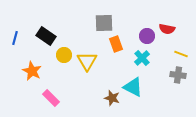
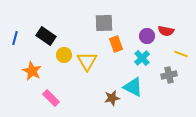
red semicircle: moved 1 px left, 2 px down
gray cross: moved 9 px left; rotated 21 degrees counterclockwise
brown star: rotated 28 degrees counterclockwise
